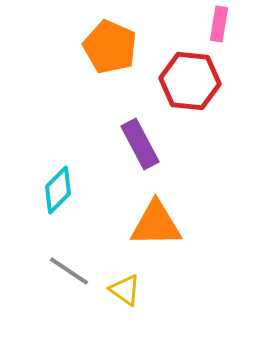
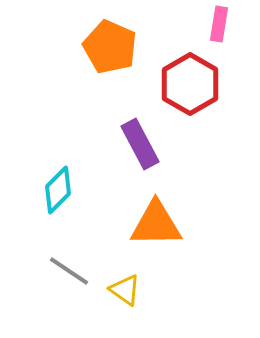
red hexagon: moved 3 px down; rotated 24 degrees clockwise
